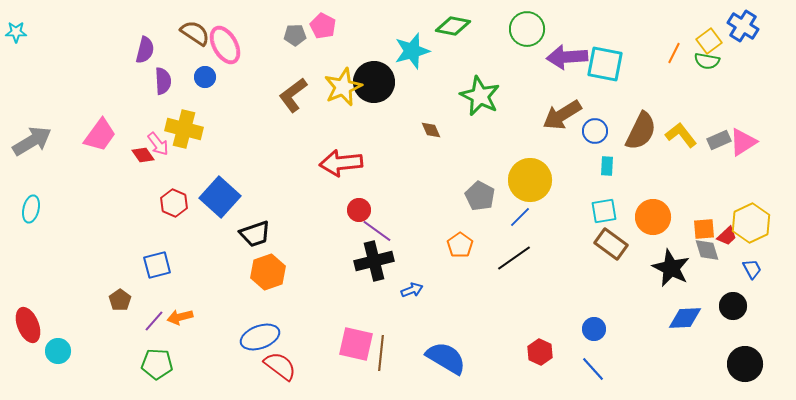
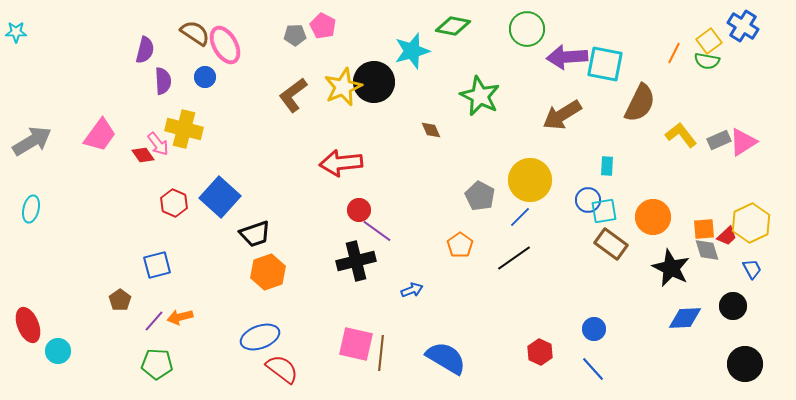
blue circle at (595, 131): moved 7 px left, 69 px down
brown semicircle at (641, 131): moved 1 px left, 28 px up
black cross at (374, 261): moved 18 px left
red semicircle at (280, 366): moved 2 px right, 3 px down
